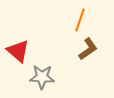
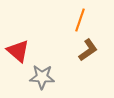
brown L-shape: moved 1 px down
